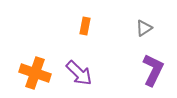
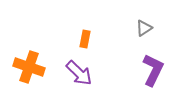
orange rectangle: moved 13 px down
orange cross: moved 6 px left, 6 px up
